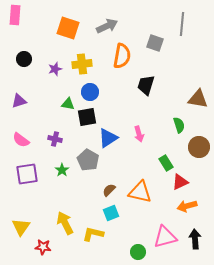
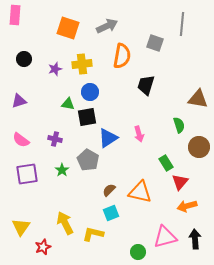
red triangle: rotated 24 degrees counterclockwise
red star: rotated 28 degrees counterclockwise
